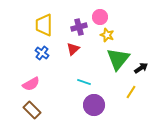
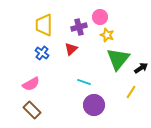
red triangle: moved 2 px left
